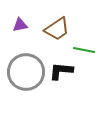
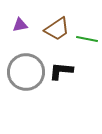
green line: moved 3 px right, 11 px up
